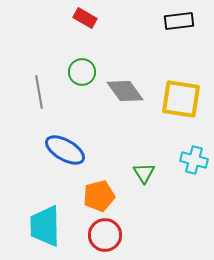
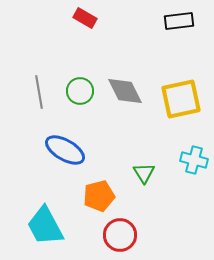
green circle: moved 2 px left, 19 px down
gray diamond: rotated 9 degrees clockwise
yellow square: rotated 21 degrees counterclockwise
cyan trapezoid: rotated 27 degrees counterclockwise
red circle: moved 15 px right
